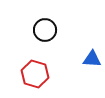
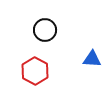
red hexagon: moved 3 px up; rotated 12 degrees clockwise
